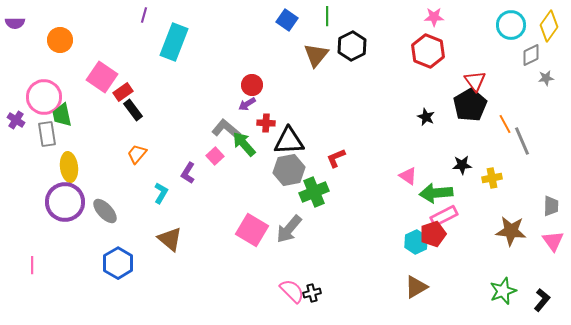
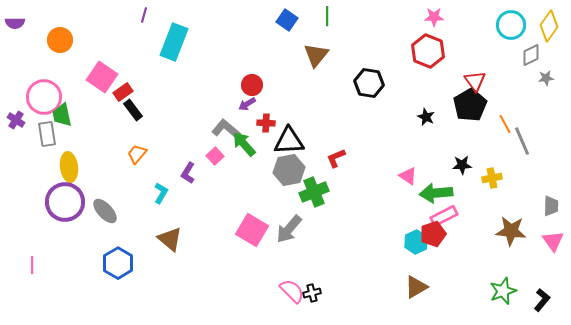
black hexagon at (352, 46): moved 17 px right, 37 px down; rotated 24 degrees counterclockwise
